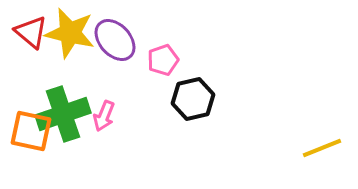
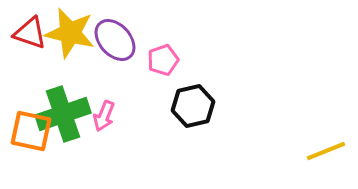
red triangle: moved 1 px left, 1 px down; rotated 21 degrees counterclockwise
black hexagon: moved 7 px down
yellow line: moved 4 px right, 3 px down
